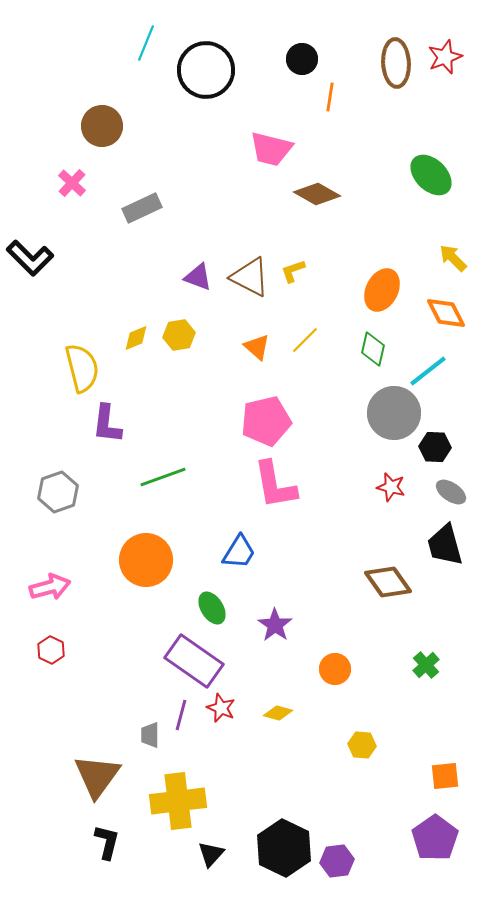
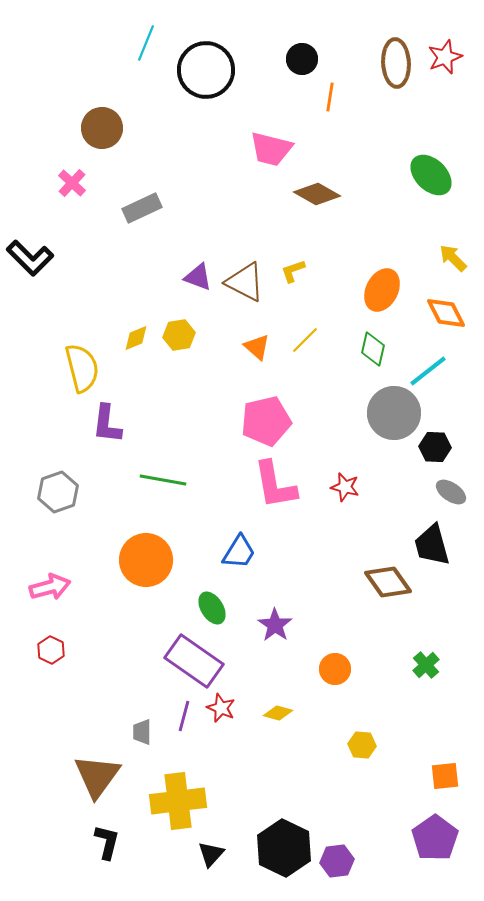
brown circle at (102, 126): moved 2 px down
brown triangle at (250, 277): moved 5 px left, 5 px down
green line at (163, 477): moved 3 px down; rotated 30 degrees clockwise
red star at (391, 487): moved 46 px left
black trapezoid at (445, 545): moved 13 px left
purple line at (181, 715): moved 3 px right, 1 px down
gray trapezoid at (150, 735): moved 8 px left, 3 px up
